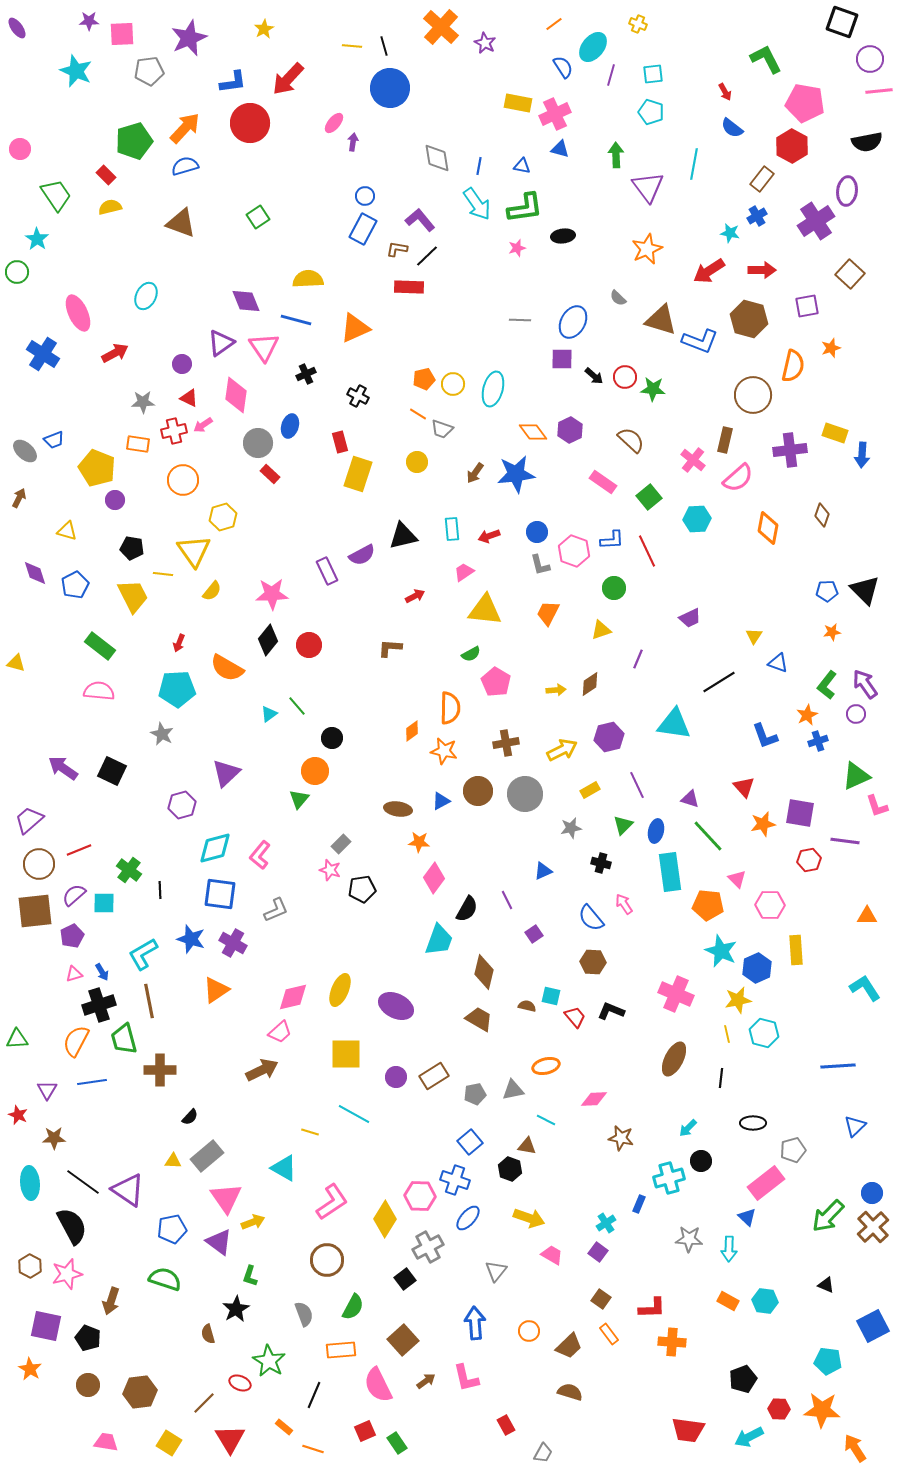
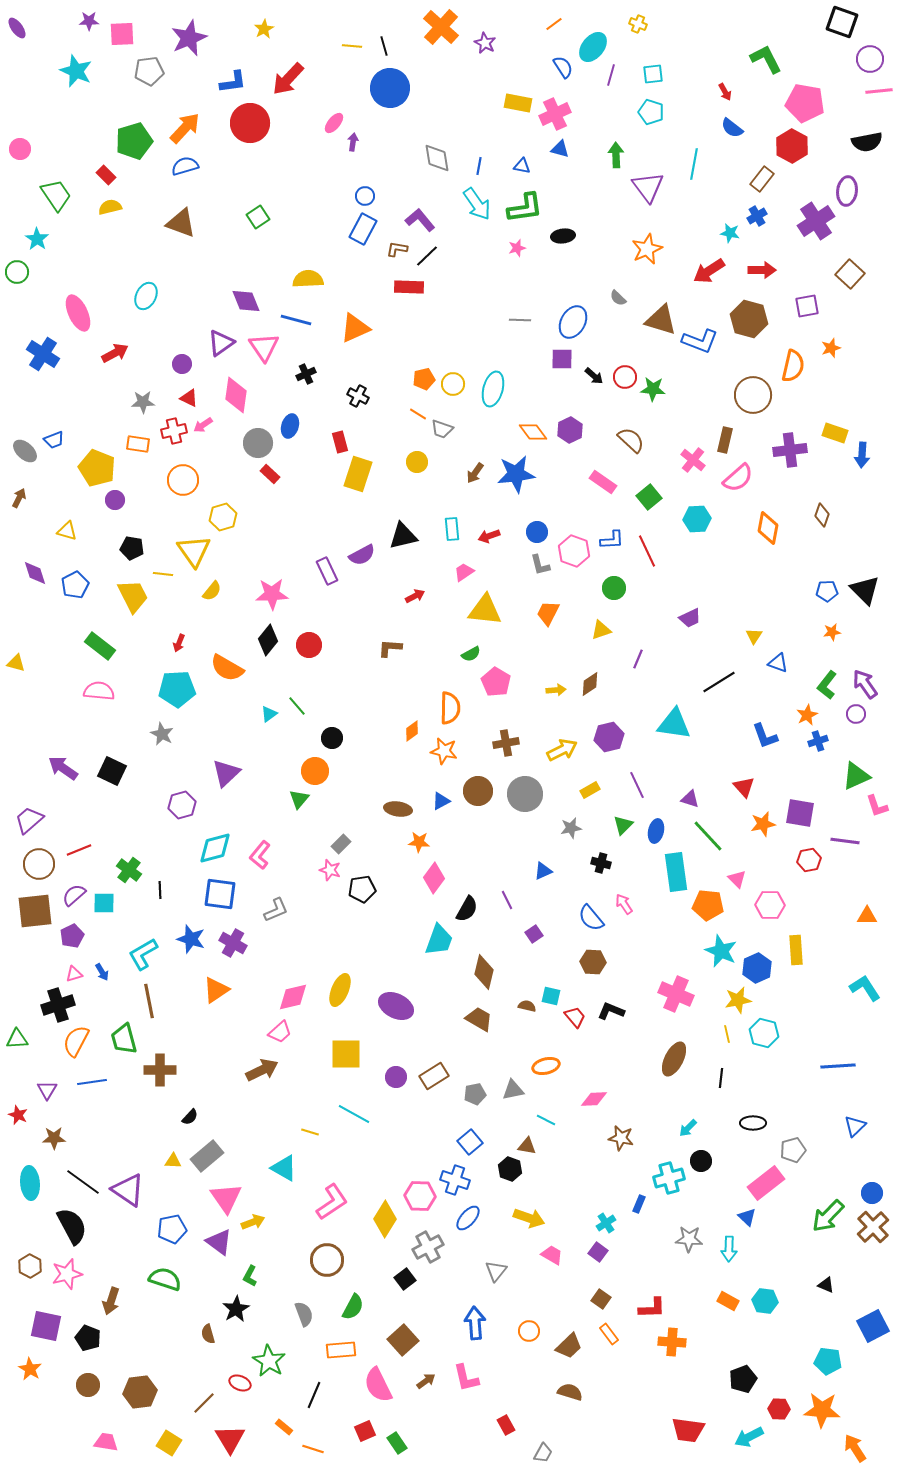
cyan rectangle at (670, 872): moved 6 px right
black cross at (99, 1005): moved 41 px left
green L-shape at (250, 1276): rotated 10 degrees clockwise
